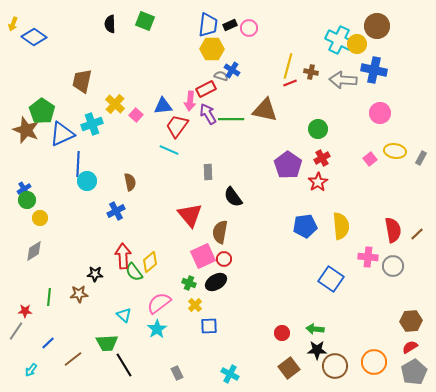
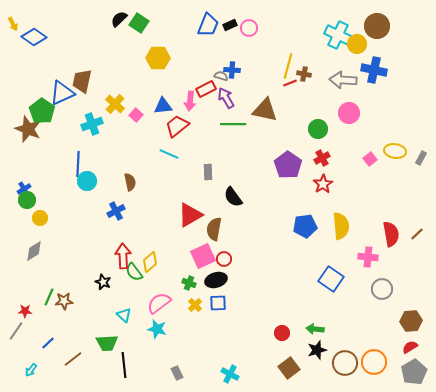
green square at (145, 21): moved 6 px left, 2 px down; rotated 12 degrees clockwise
yellow arrow at (13, 24): rotated 48 degrees counterclockwise
black semicircle at (110, 24): moved 9 px right, 5 px up; rotated 48 degrees clockwise
blue trapezoid at (208, 25): rotated 15 degrees clockwise
cyan cross at (339, 40): moved 1 px left, 5 px up
yellow hexagon at (212, 49): moved 54 px left, 9 px down
blue cross at (232, 70): rotated 28 degrees counterclockwise
brown cross at (311, 72): moved 7 px left, 2 px down
pink circle at (380, 113): moved 31 px left
purple arrow at (208, 114): moved 18 px right, 16 px up
green line at (231, 119): moved 2 px right, 5 px down
red trapezoid at (177, 126): rotated 15 degrees clockwise
brown star at (26, 130): moved 2 px right, 1 px up
blue triangle at (62, 134): moved 41 px up
cyan line at (169, 150): moved 4 px down
red star at (318, 182): moved 5 px right, 2 px down
red triangle at (190, 215): rotated 40 degrees clockwise
red semicircle at (393, 230): moved 2 px left, 4 px down
brown semicircle at (220, 232): moved 6 px left, 3 px up
gray circle at (393, 266): moved 11 px left, 23 px down
black star at (95, 274): moved 8 px right, 8 px down; rotated 21 degrees clockwise
black ellipse at (216, 282): moved 2 px up; rotated 15 degrees clockwise
brown star at (79, 294): moved 15 px left, 7 px down
green line at (49, 297): rotated 18 degrees clockwise
blue square at (209, 326): moved 9 px right, 23 px up
cyan star at (157, 329): rotated 24 degrees counterclockwise
black star at (317, 350): rotated 18 degrees counterclockwise
black line at (124, 365): rotated 25 degrees clockwise
brown circle at (335, 366): moved 10 px right, 3 px up
